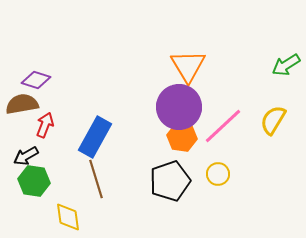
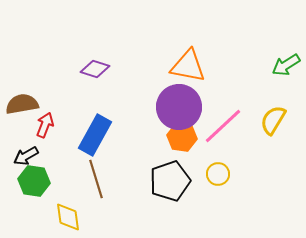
orange triangle: rotated 48 degrees counterclockwise
purple diamond: moved 59 px right, 11 px up
blue rectangle: moved 2 px up
